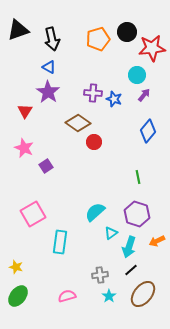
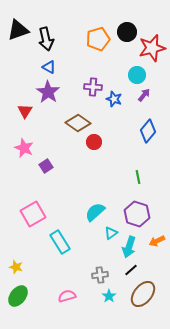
black arrow: moved 6 px left
red star: rotated 8 degrees counterclockwise
purple cross: moved 6 px up
cyan rectangle: rotated 40 degrees counterclockwise
